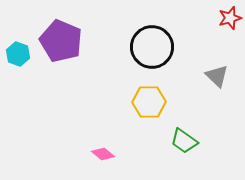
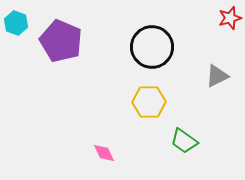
cyan hexagon: moved 2 px left, 31 px up
gray triangle: rotated 50 degrees clockwise
pink diamond: moved 1 px right, 1 px up; rotated 25 degrees clockwise
